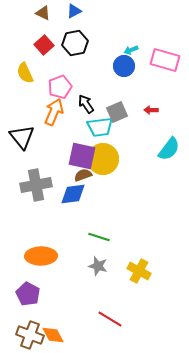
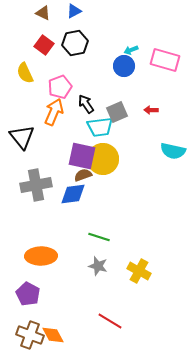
red square: rotated 12 degrees counterclockwise
cyan semicircle: moved 4 px right, 2 px down; rotated 65 degrees clockwise
red line: moved 2 px down
